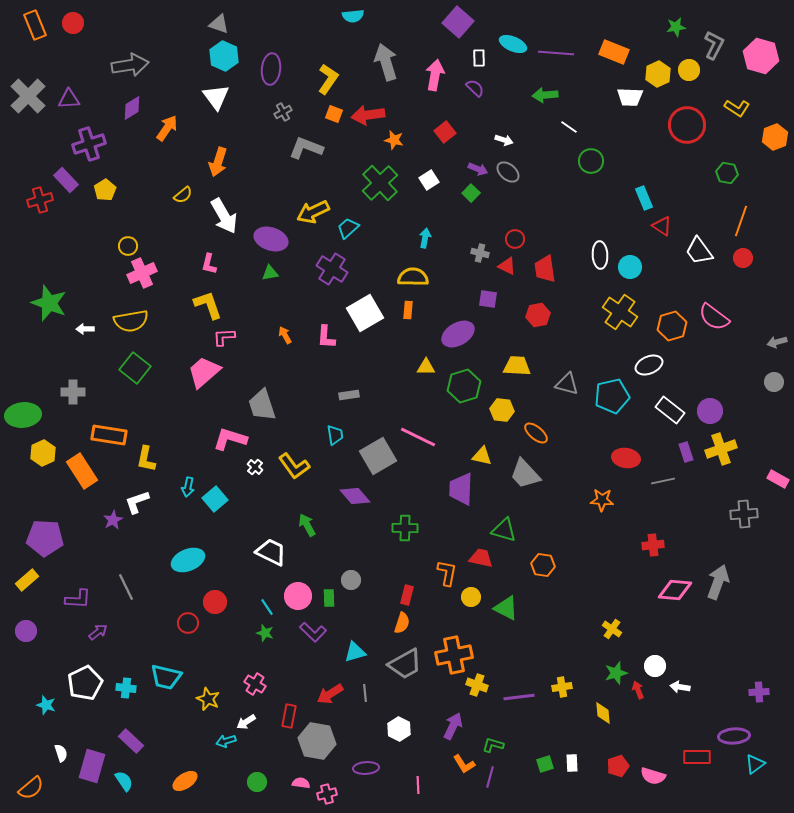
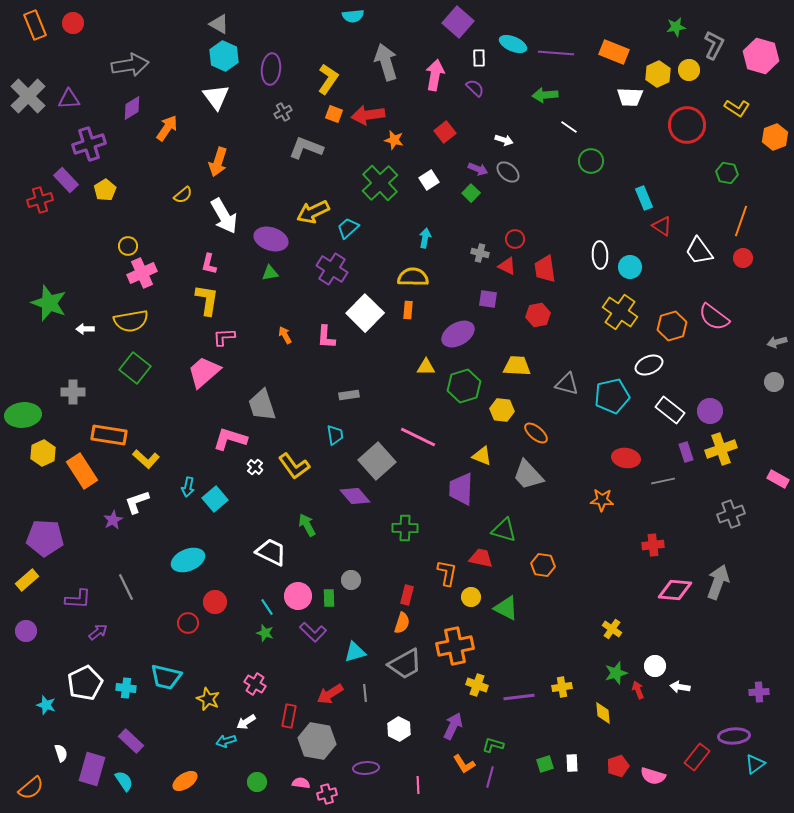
gray triangle at (219, 24): rotated 10 degrees clockwise
yellow L-shape at (208, 305): moved 1 px left, 5 px up; rotated 28 degrees clockwise
white square at (365, 313): rotated 15 degrees counterclockwise
gray square at (378, 456): moved 1 px left, 5 px down; rotated 12 degrees counterclockwise
yellow triangle at (482, 456): rotated 10 degrees clockwise
yellow L-shape at (146, 459): rotated 60 degrees counterclockwise
gray trapezoid at (525, 474): moved 3 px right, 1 px down
gray cross at (744, 514): moved 13 px left; rotated 16 degrees counterclockwise
orange cross at (454, 655): moved 1 px right, 9 px up
red rectangle at (697, 757): rotated 52 degrees counterclockwise
purple rectangle at (92, 766): moved 3 px down
